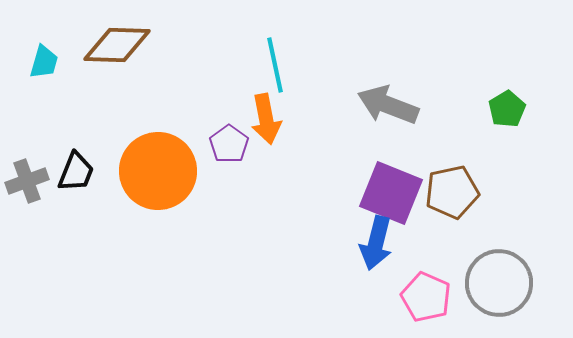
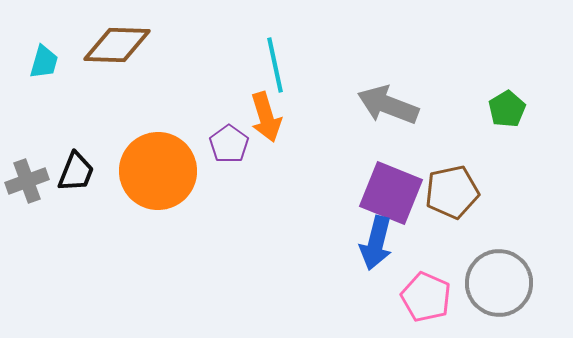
orange arrow: moved 2 px up; rotated 6 degrees counterclockwise
